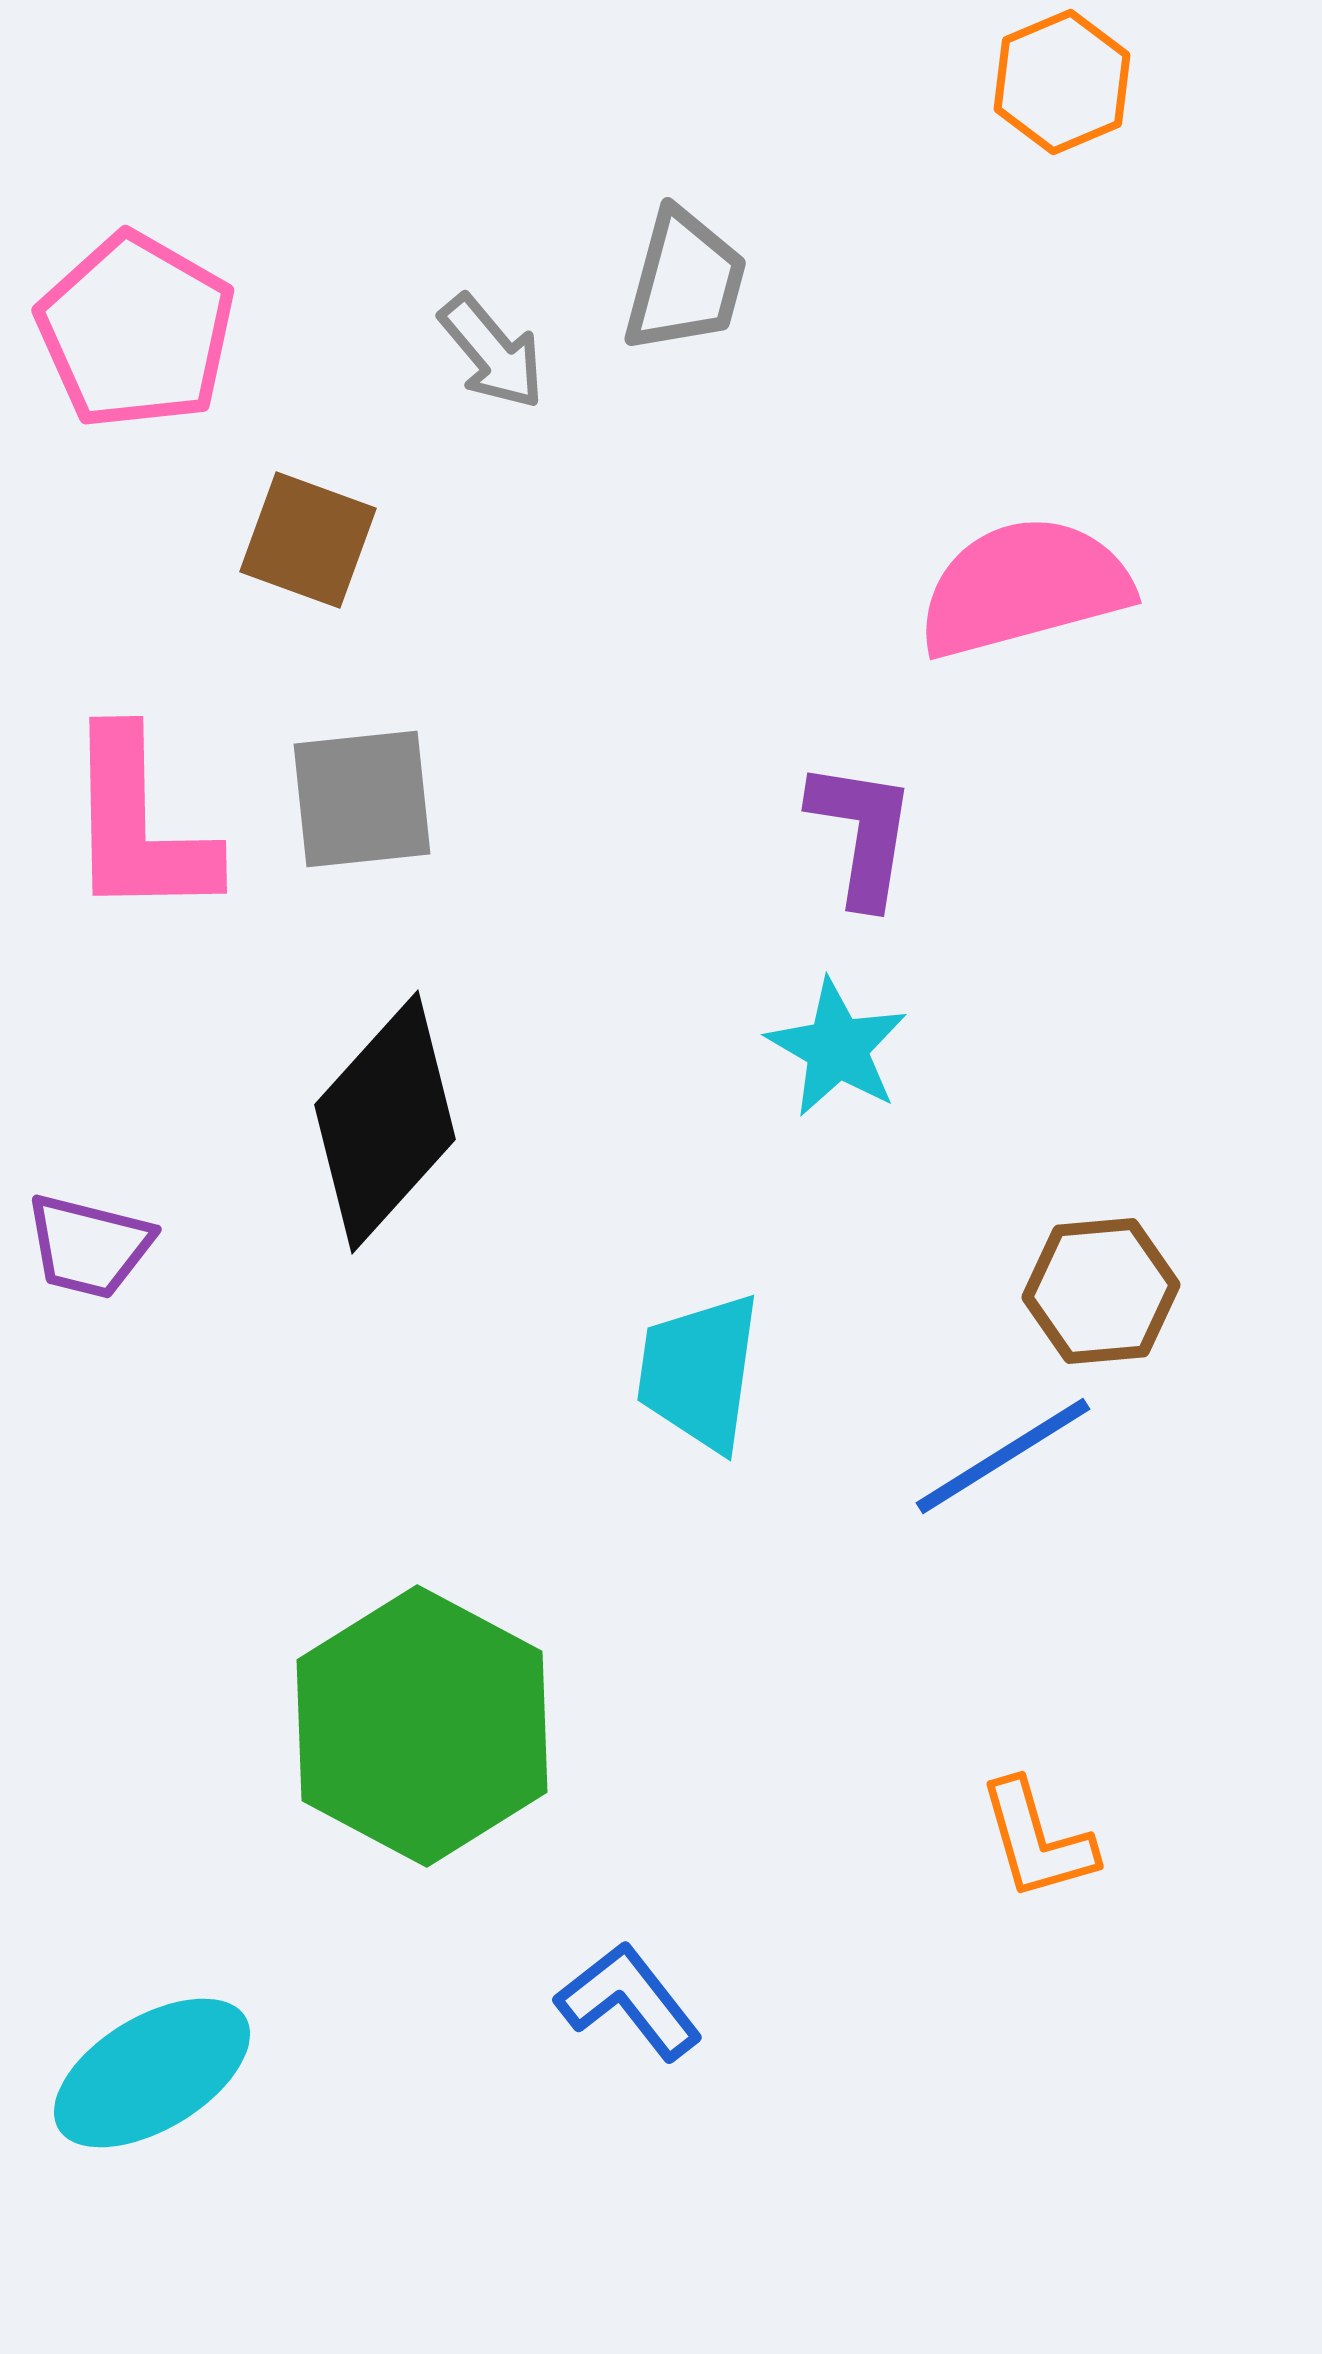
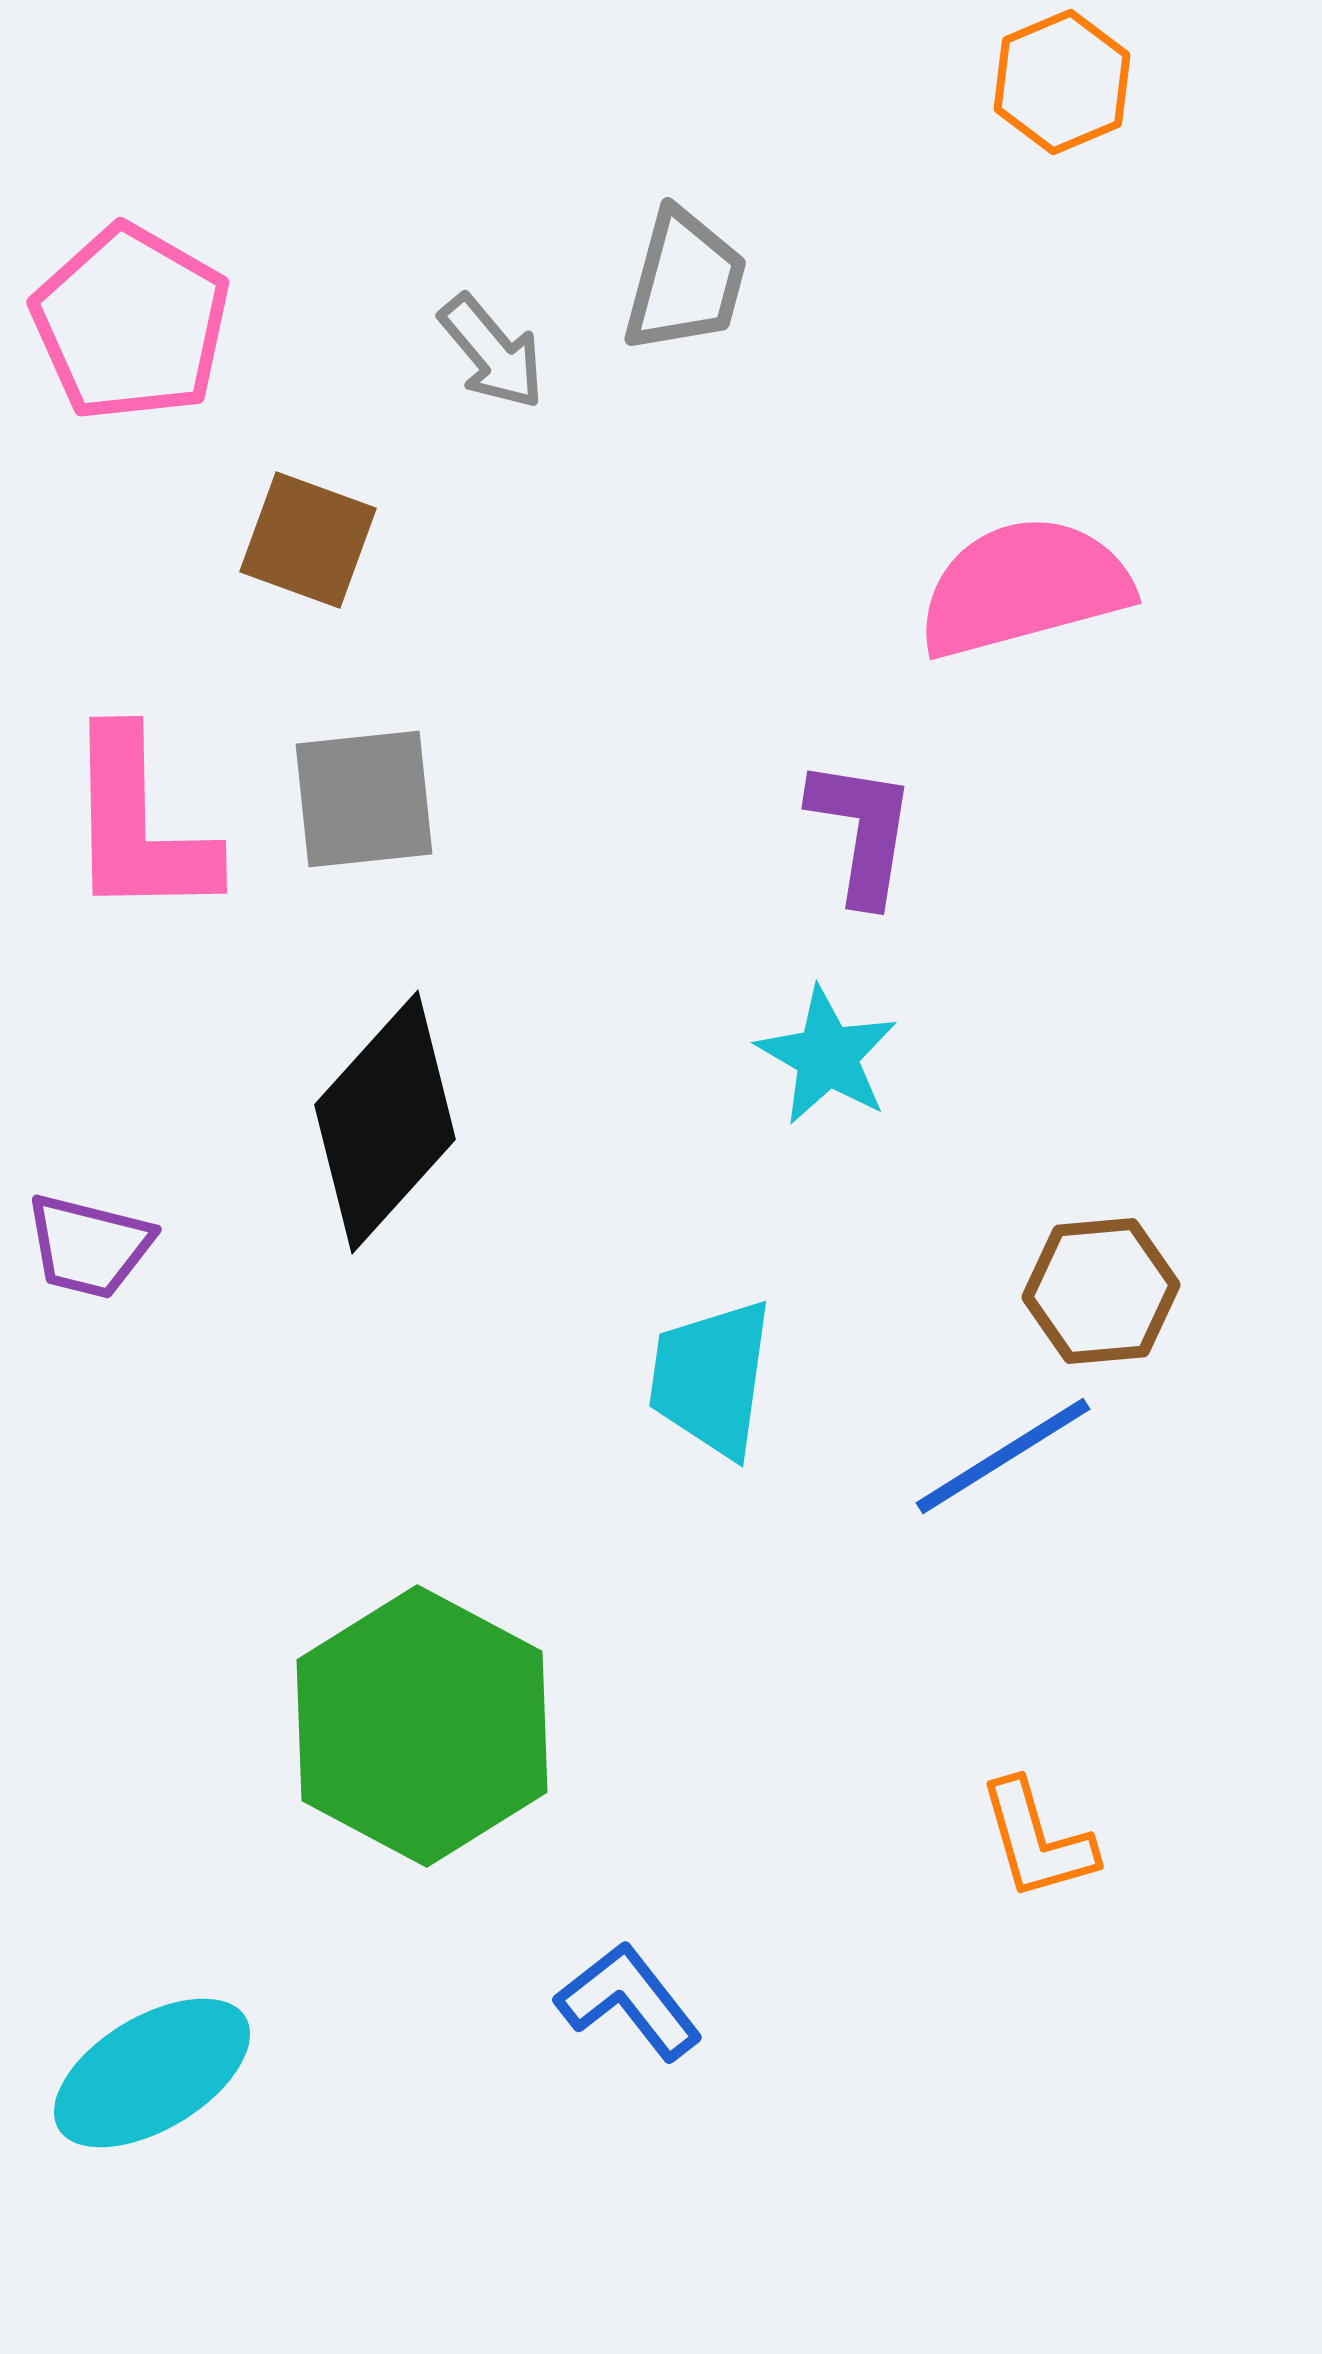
pink pentagon: moved 5 px left, 8 px up
gray square: moved 2 px right
purple L-shape: moved 2 px up
cyan star: moved 10 px left, 8 px down
cyan trapezoid: moved 12 px right, 6 px down
